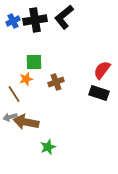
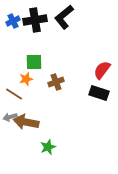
brown line: rotated 24 degrees counterclockwise
